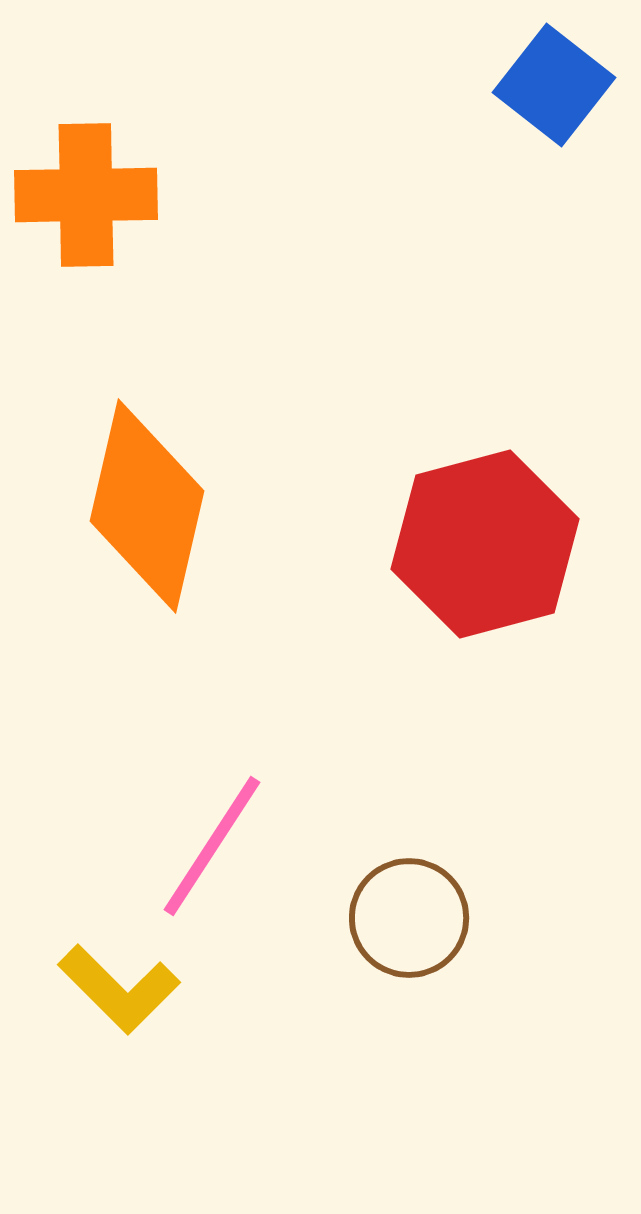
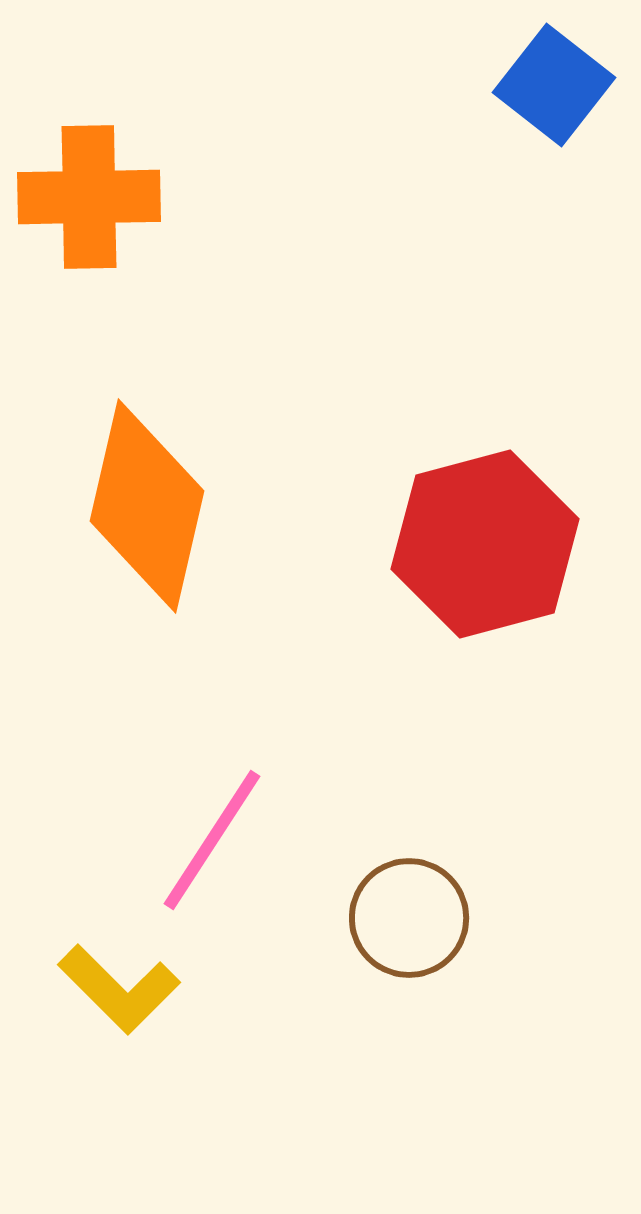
orange cross: moved 3 px right, 2 px down
pink line: moved 6 px up
